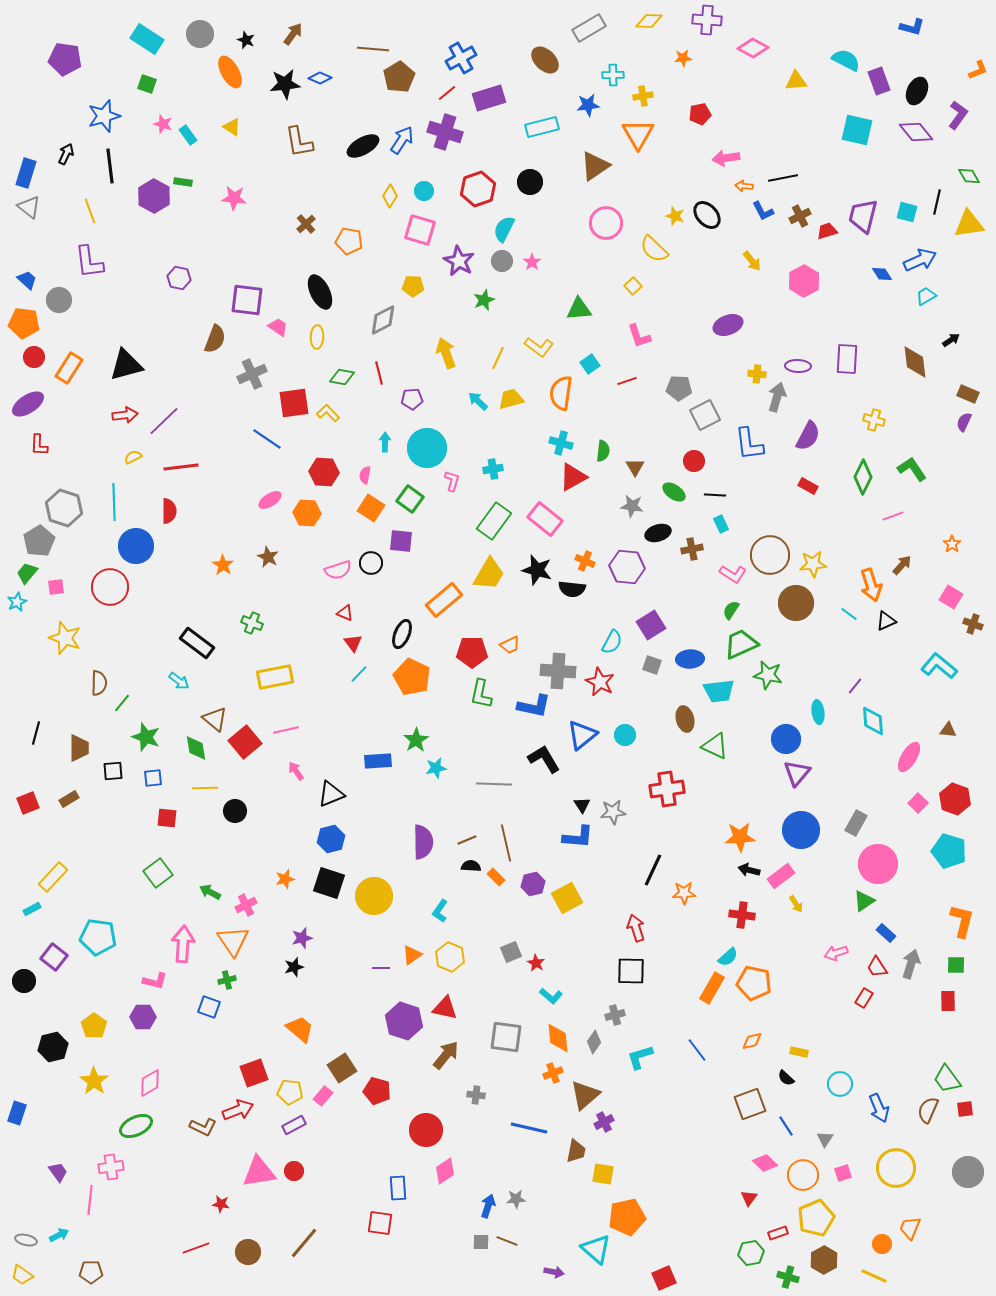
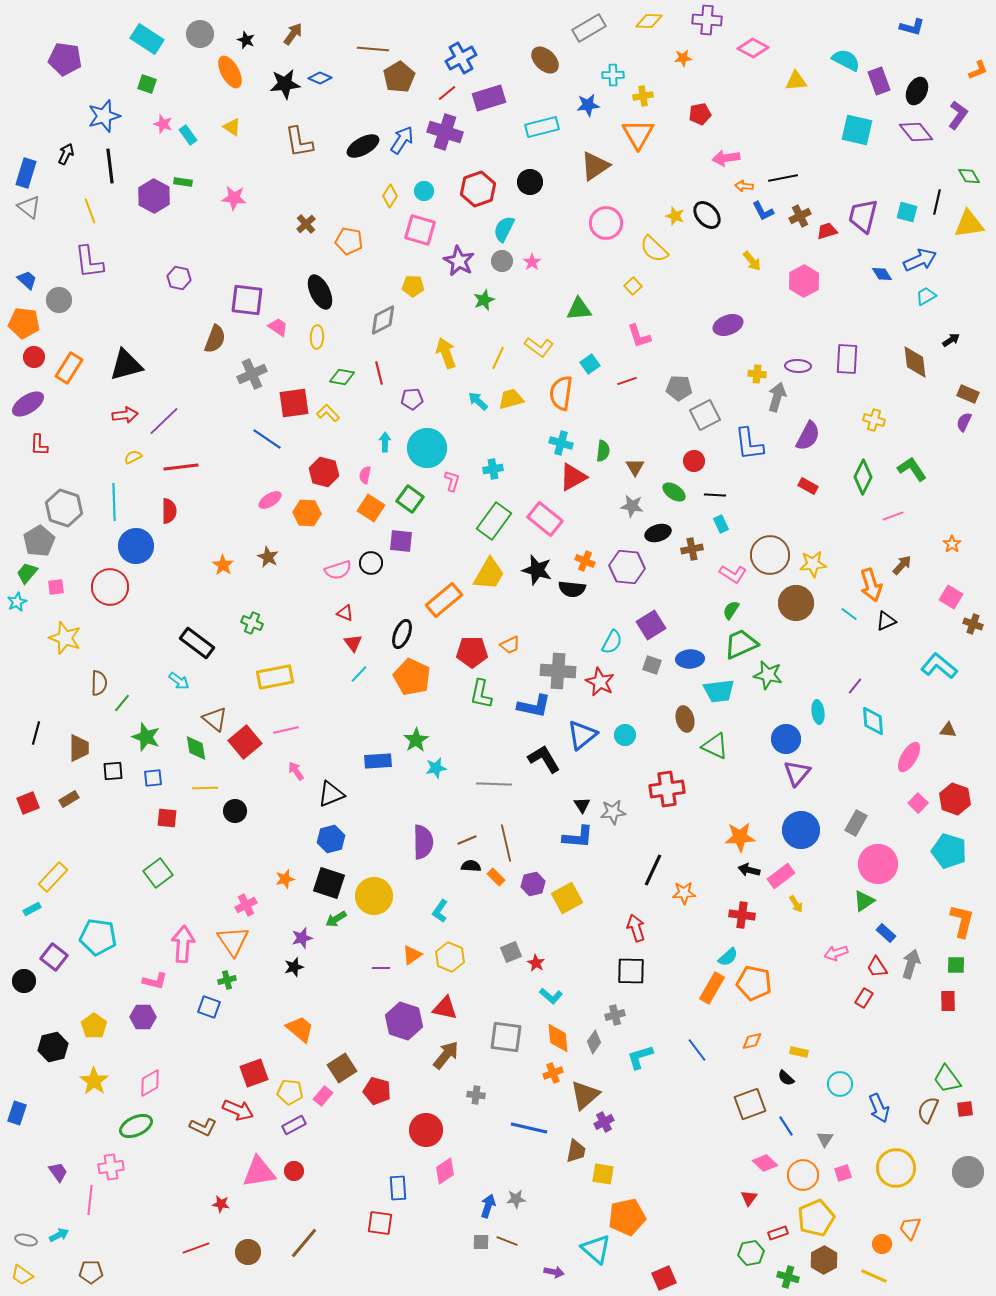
red hexagon at (324, 472): rotated 12 degrees clockwise
green arrow at (210, 892): moved 126 px right, 27 px down; rotated 60 degrees counterclockwise
red arrow at (238, 1110): rotated 44 degrees clockwise
